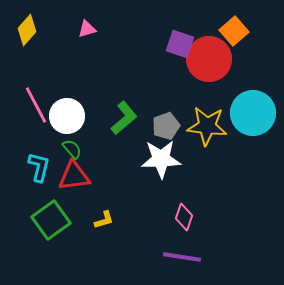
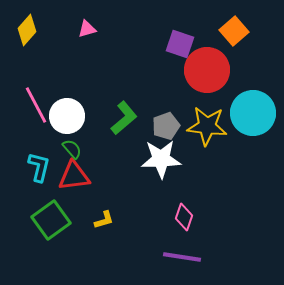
red circle: moved 2 px left, 11 px down
